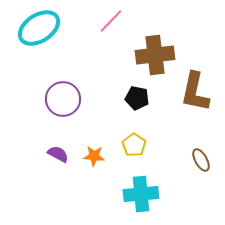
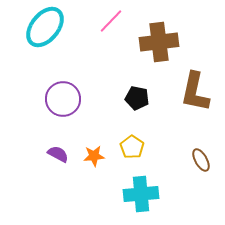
cyan ellipse: moved 6 px right, 1 px up; rotated 18 degrees counterclockwise
brown cross: moved 4 px right, 13 px up
yellow pentagon: moved 2 px left, 2 px down
orange star: rotated 10 degrees counterclockwise
